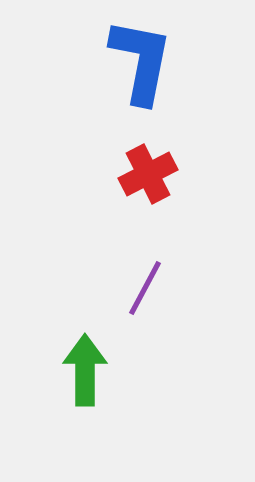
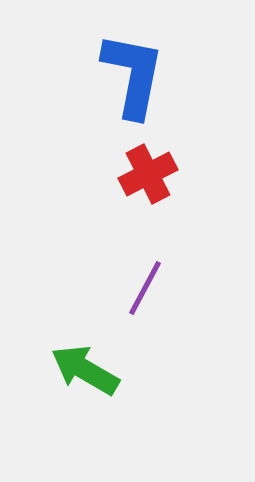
blue L-shape: moved 8 px left, 14 px down
green arrow: rotated 60 degrees counterclockwise
